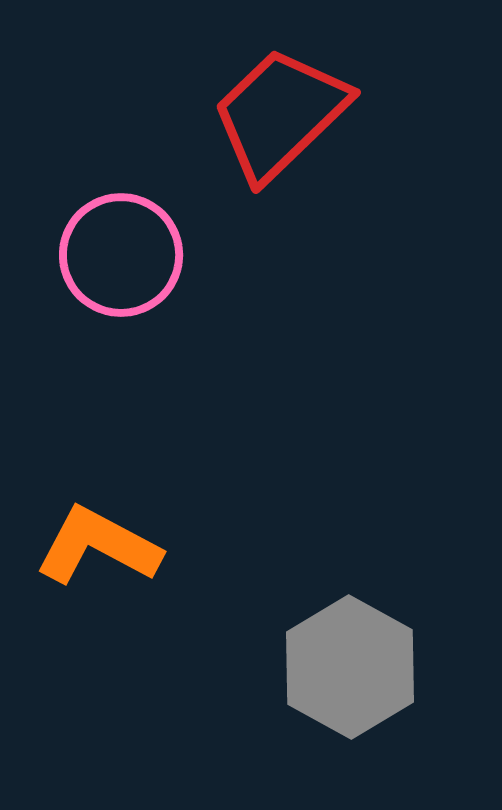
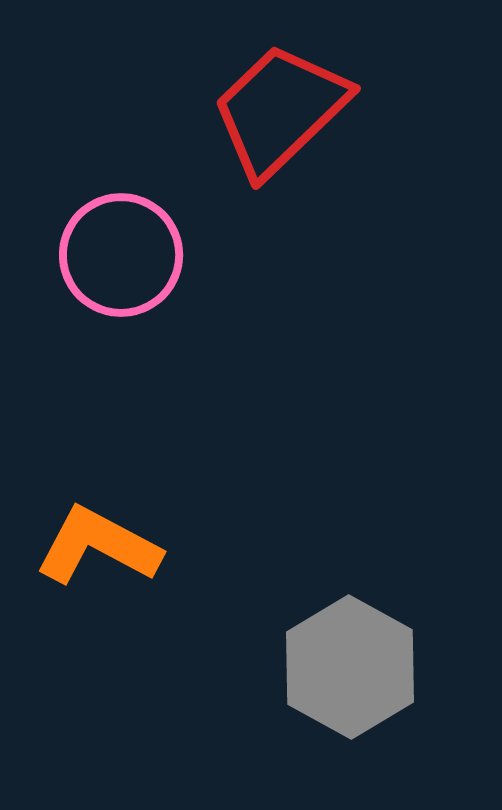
red trapezoid: moved 4 px up
